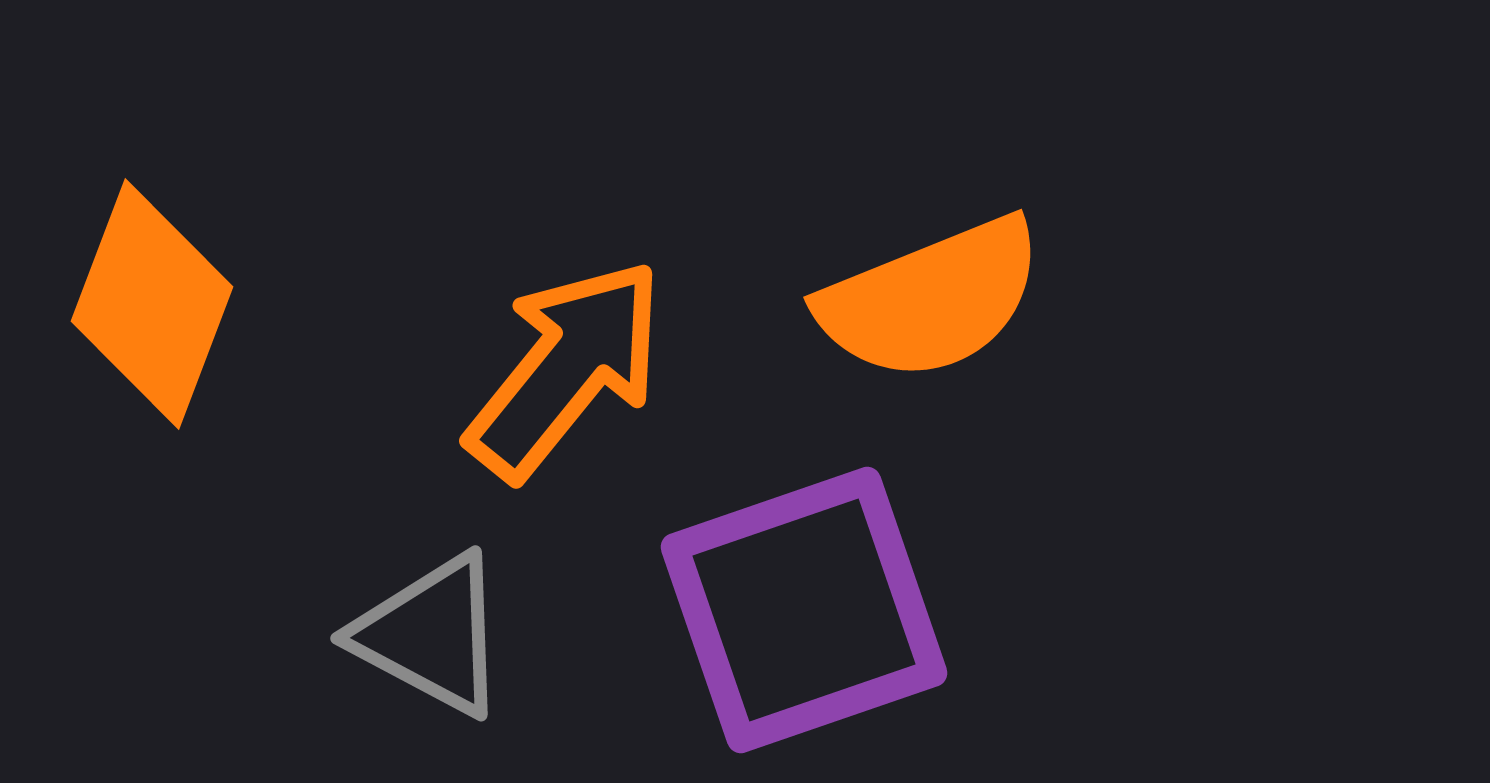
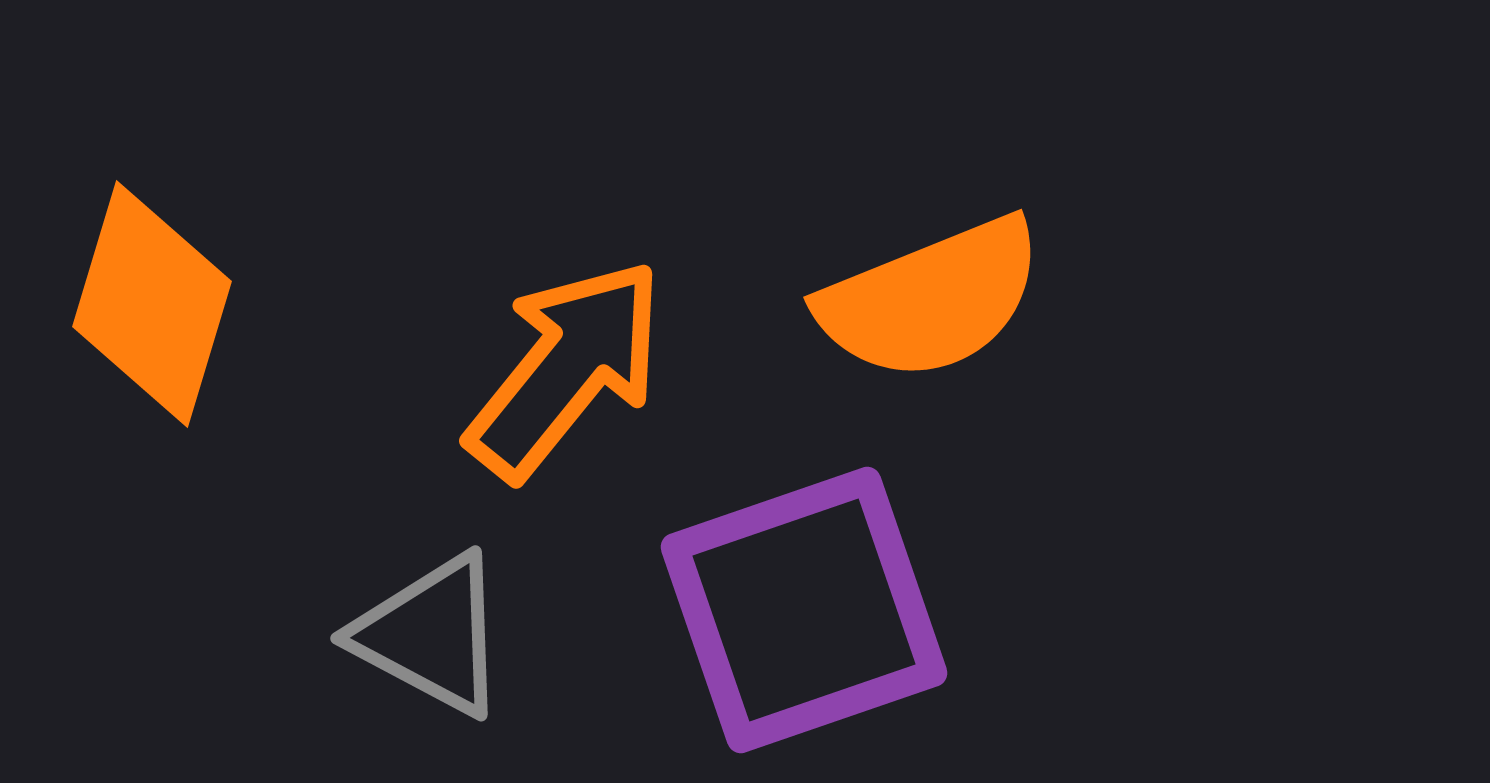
orange diamond: rotated 4 degrees counterclockwise
